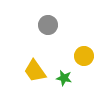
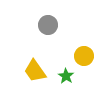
green star: moved 2 px right, 2 px up; rotated 21 degrees clockwise
